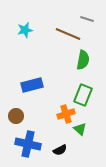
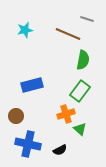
green rectangle: moved 3 px left, 4 px up; rotated 15 degrees clockwise
